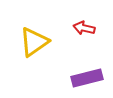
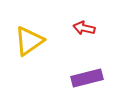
yellow triangle: moved 5 px left, 1 px up
